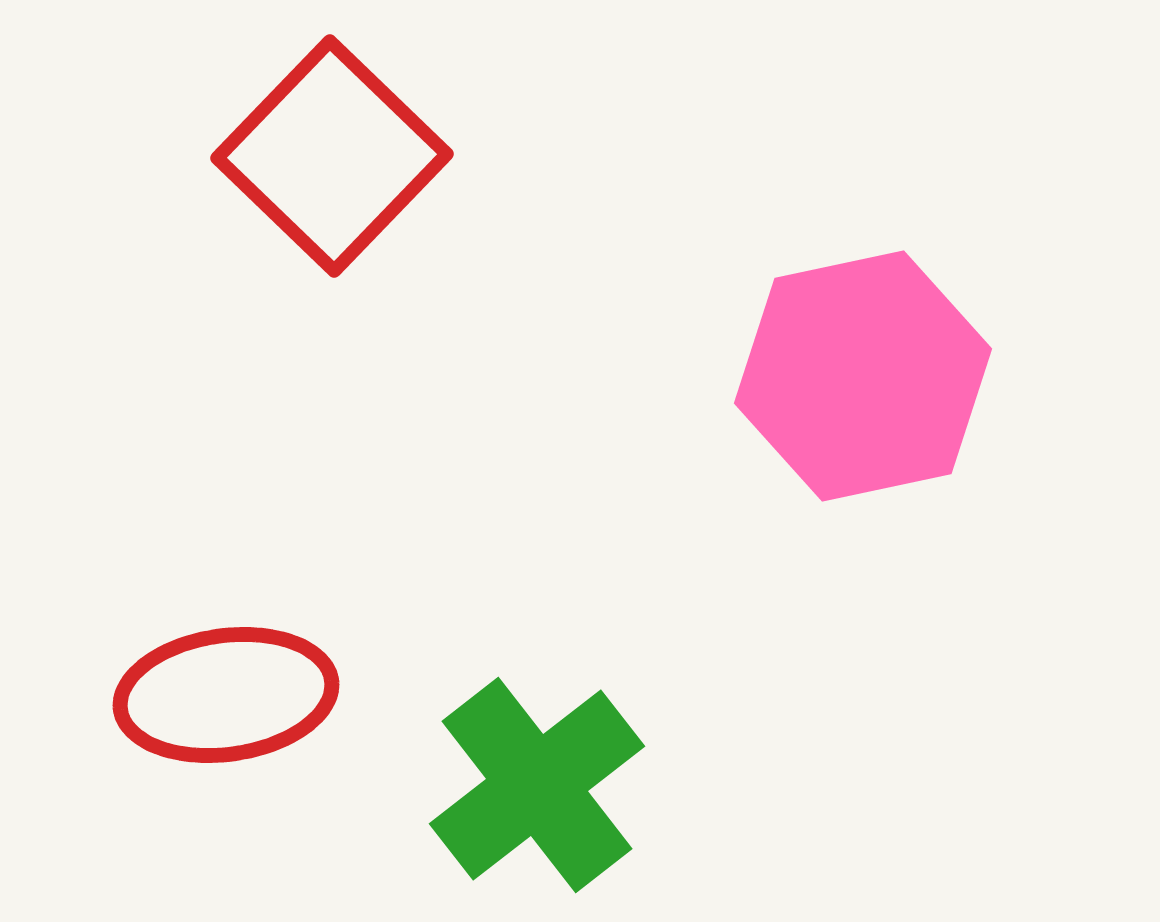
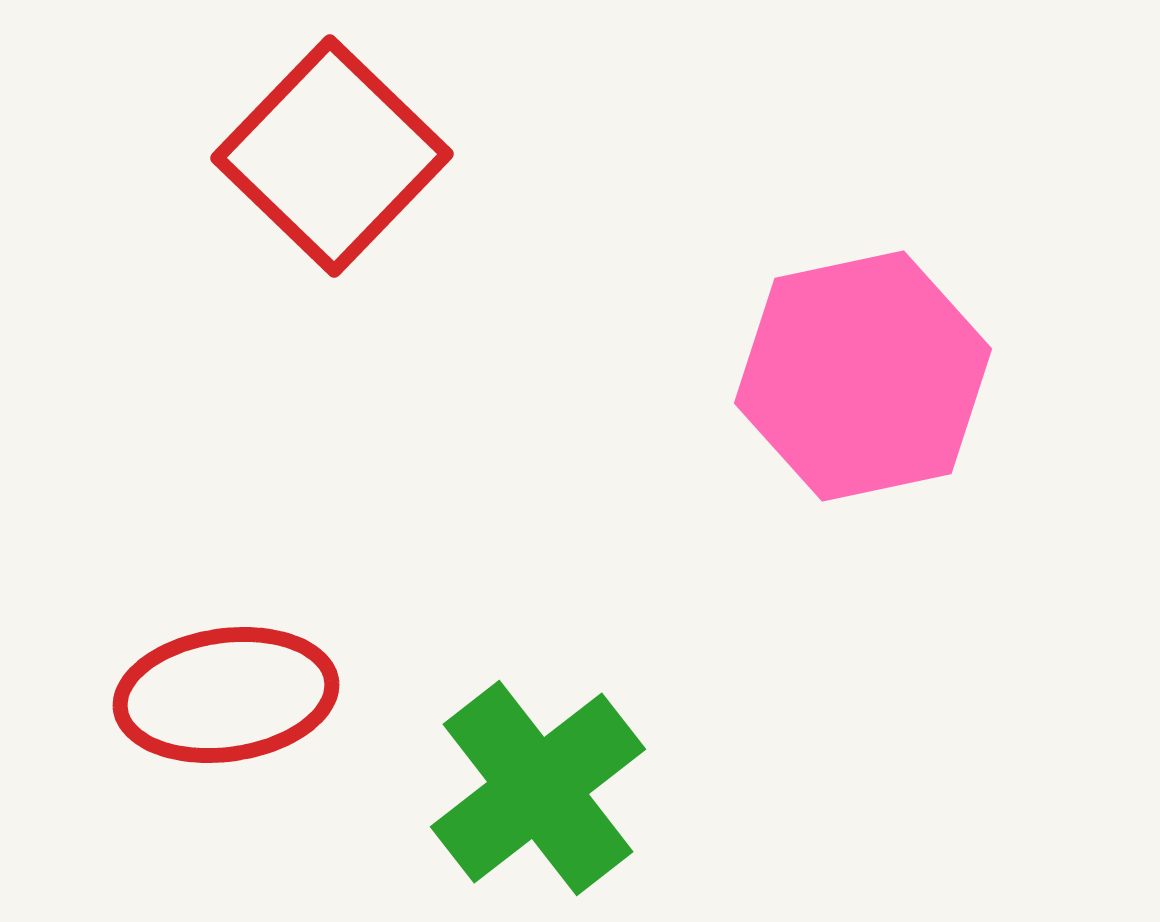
green cross: moved 1 px right, 3 px down
